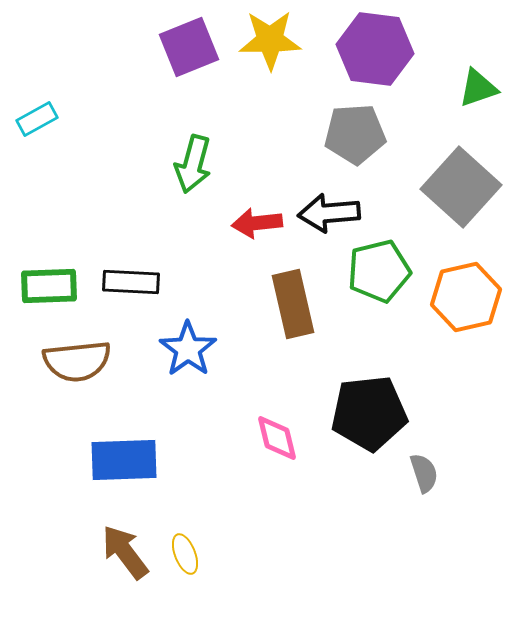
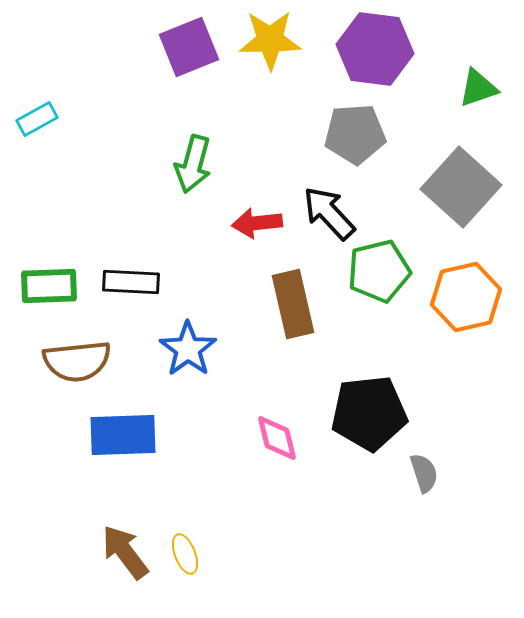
black arrow: rotated 52 degrees clockwise
blue rectangle: moved 1 px left, 25 px up
